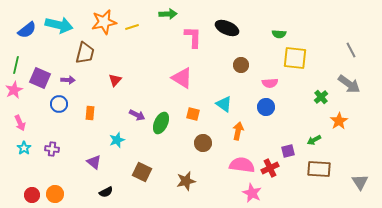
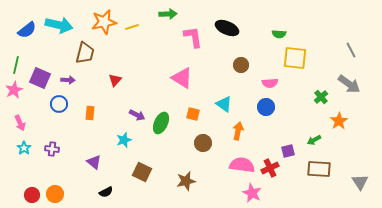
pink L-shape at (193, 37): rotated 10 degrees counterclockwise
cyan star at (117, 140): moved 7 px right
